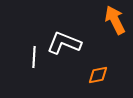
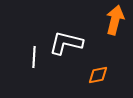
orange arrow: rotated 40 degrees clockwise
white L-shape: moved 2 px right; rotated 8 degrees counterclockwise
